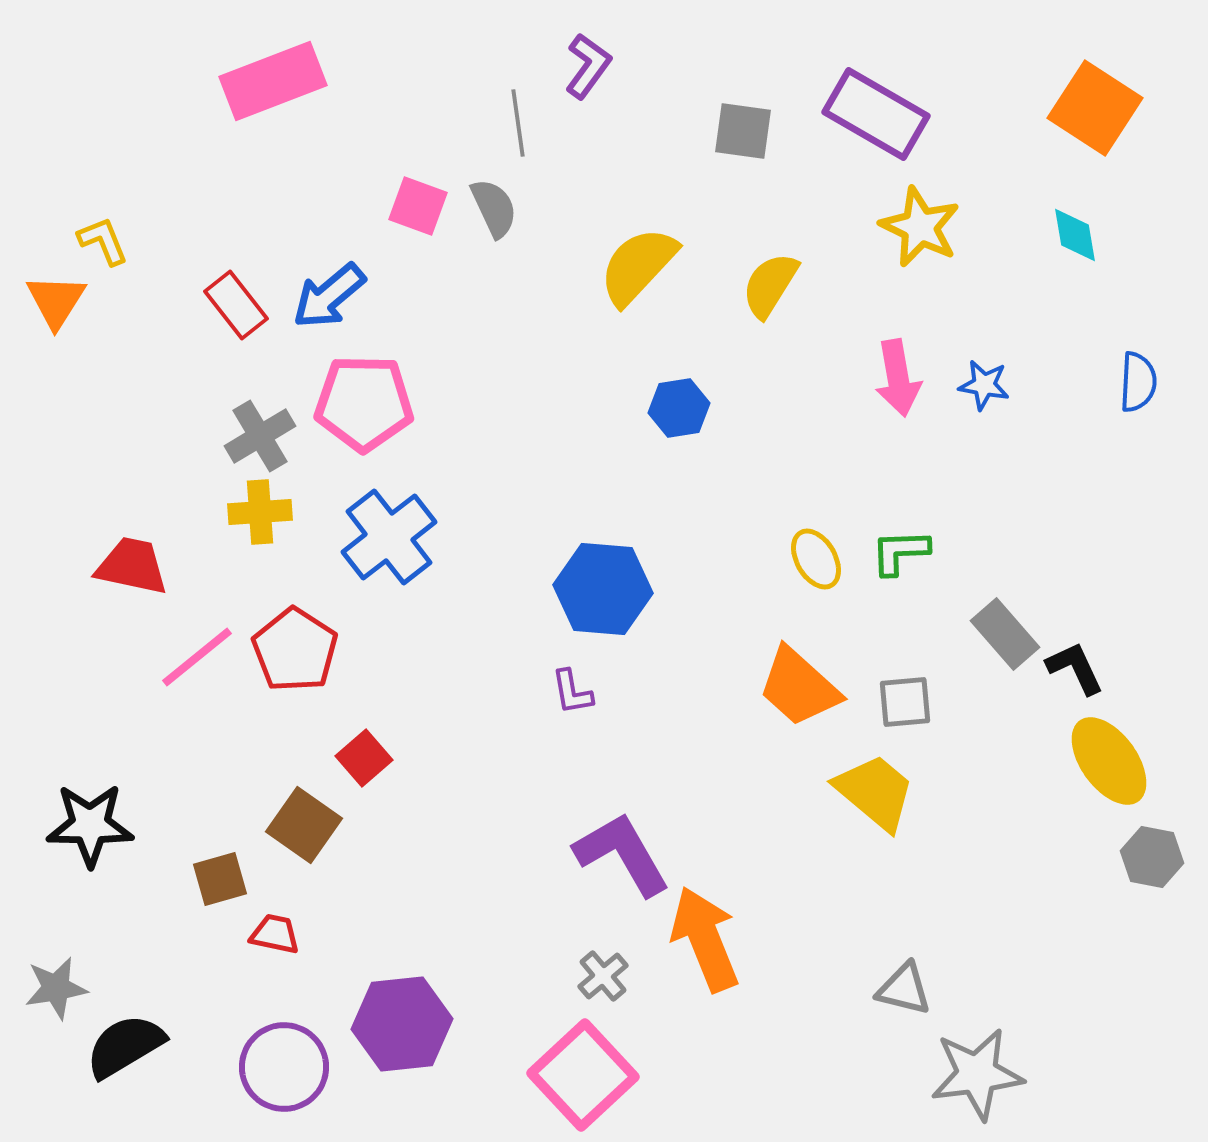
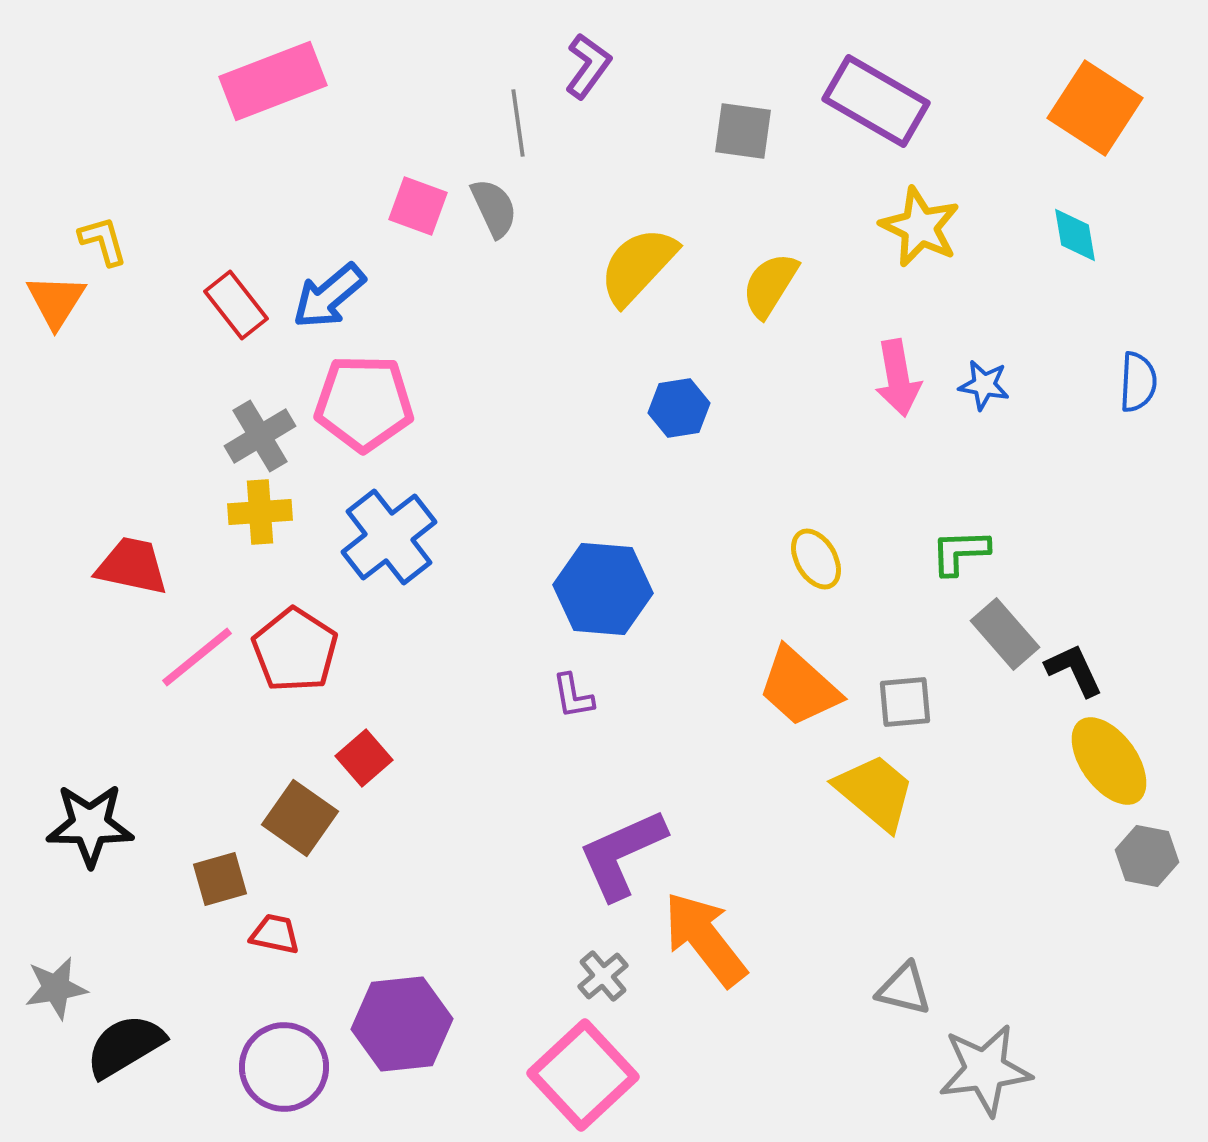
purple rectangle at (876, 114): moved 13 px up
yellow L-shape at (103, 241): rotated 6 degrees clockwise
green L-shape at (900, 552): moved 60 px right
black L-shape at (1075, 668): moved 1 px left, 2 px down
purple L-shape at (572, 692): moved 1 px right, 4 px down
brown square at (304, 825): moved 4 px left, 7 px up
purple L-shape at (622, 854): rotated 84 degrees counterclockwise
gray hexagon at (1152, 857): moved 5 px left, 1 px up
orange arrow at (705, 939): rotated 16 degrees counterclockwise
gray star at (977, 1074): moved 8 px right, 4 px up
